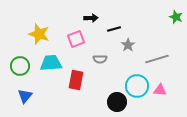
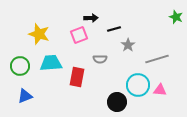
pink square: moved 3 px right, 4 px up
red rectangle: moved 1 px right, 3 px up
cyan circle: moved 1 px right, 1 px up
blue triangle: rotated 28 degrees clockwise
